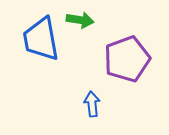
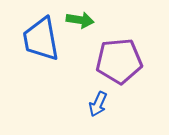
purple pentagon: moved 8 px left, 2 px down; rotated 15 degrees clockwise
blue arrow: moved 6 px right; rotated 150 degrees counterclockwise
